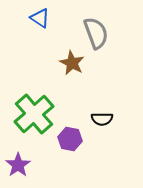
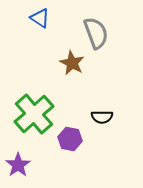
black semicircle: moved 2 px up
